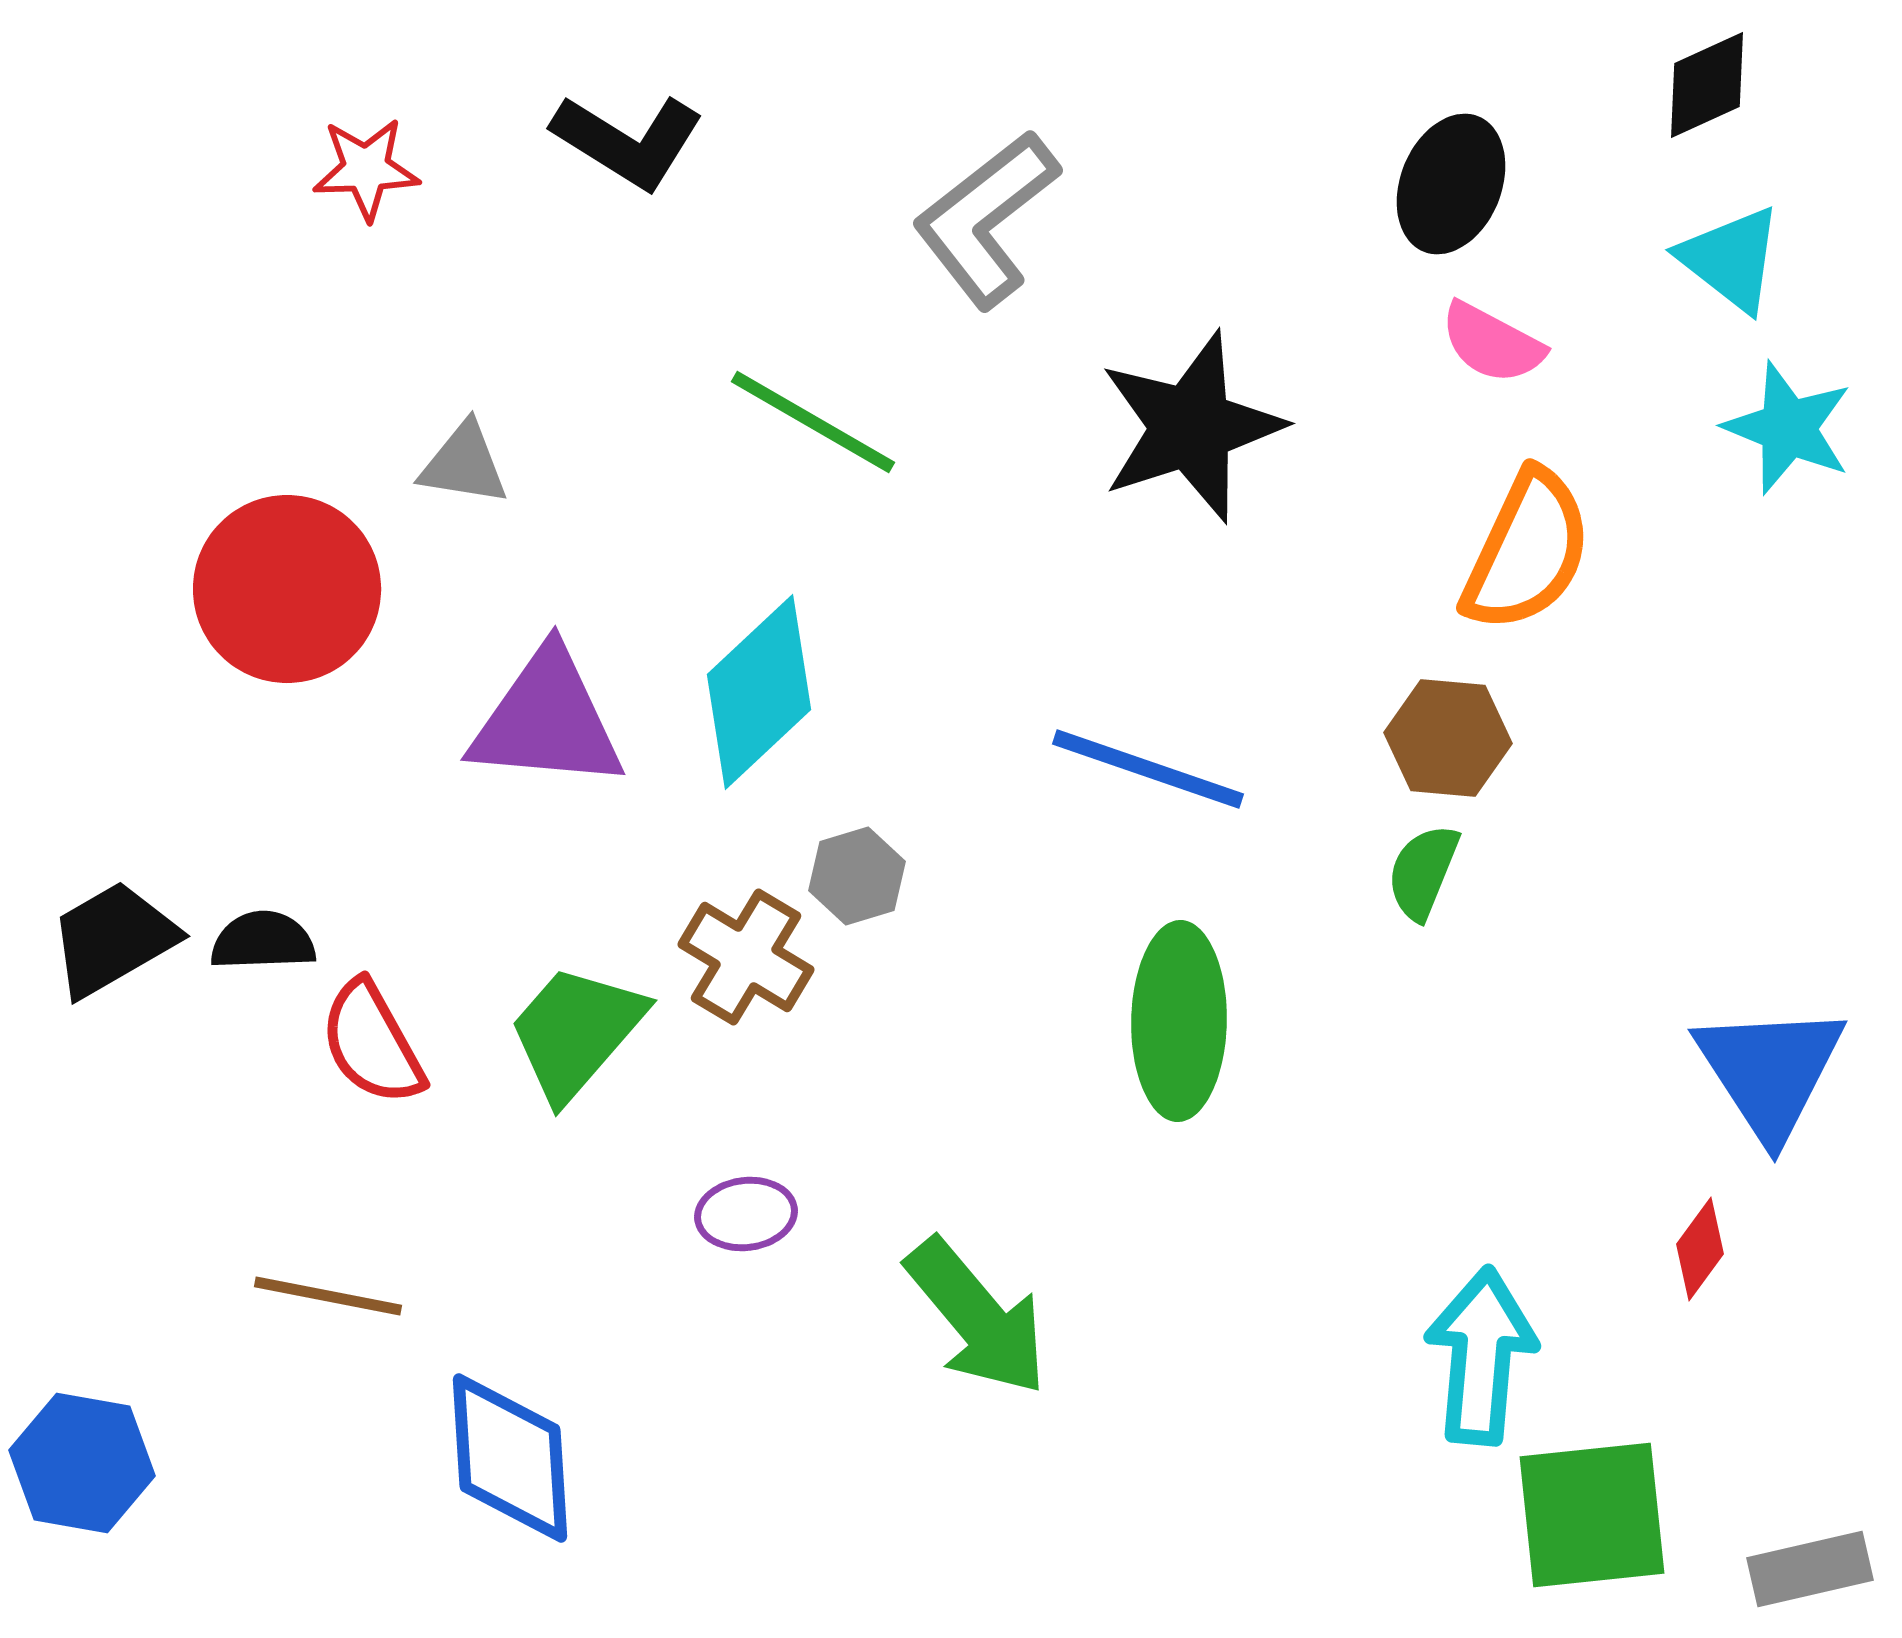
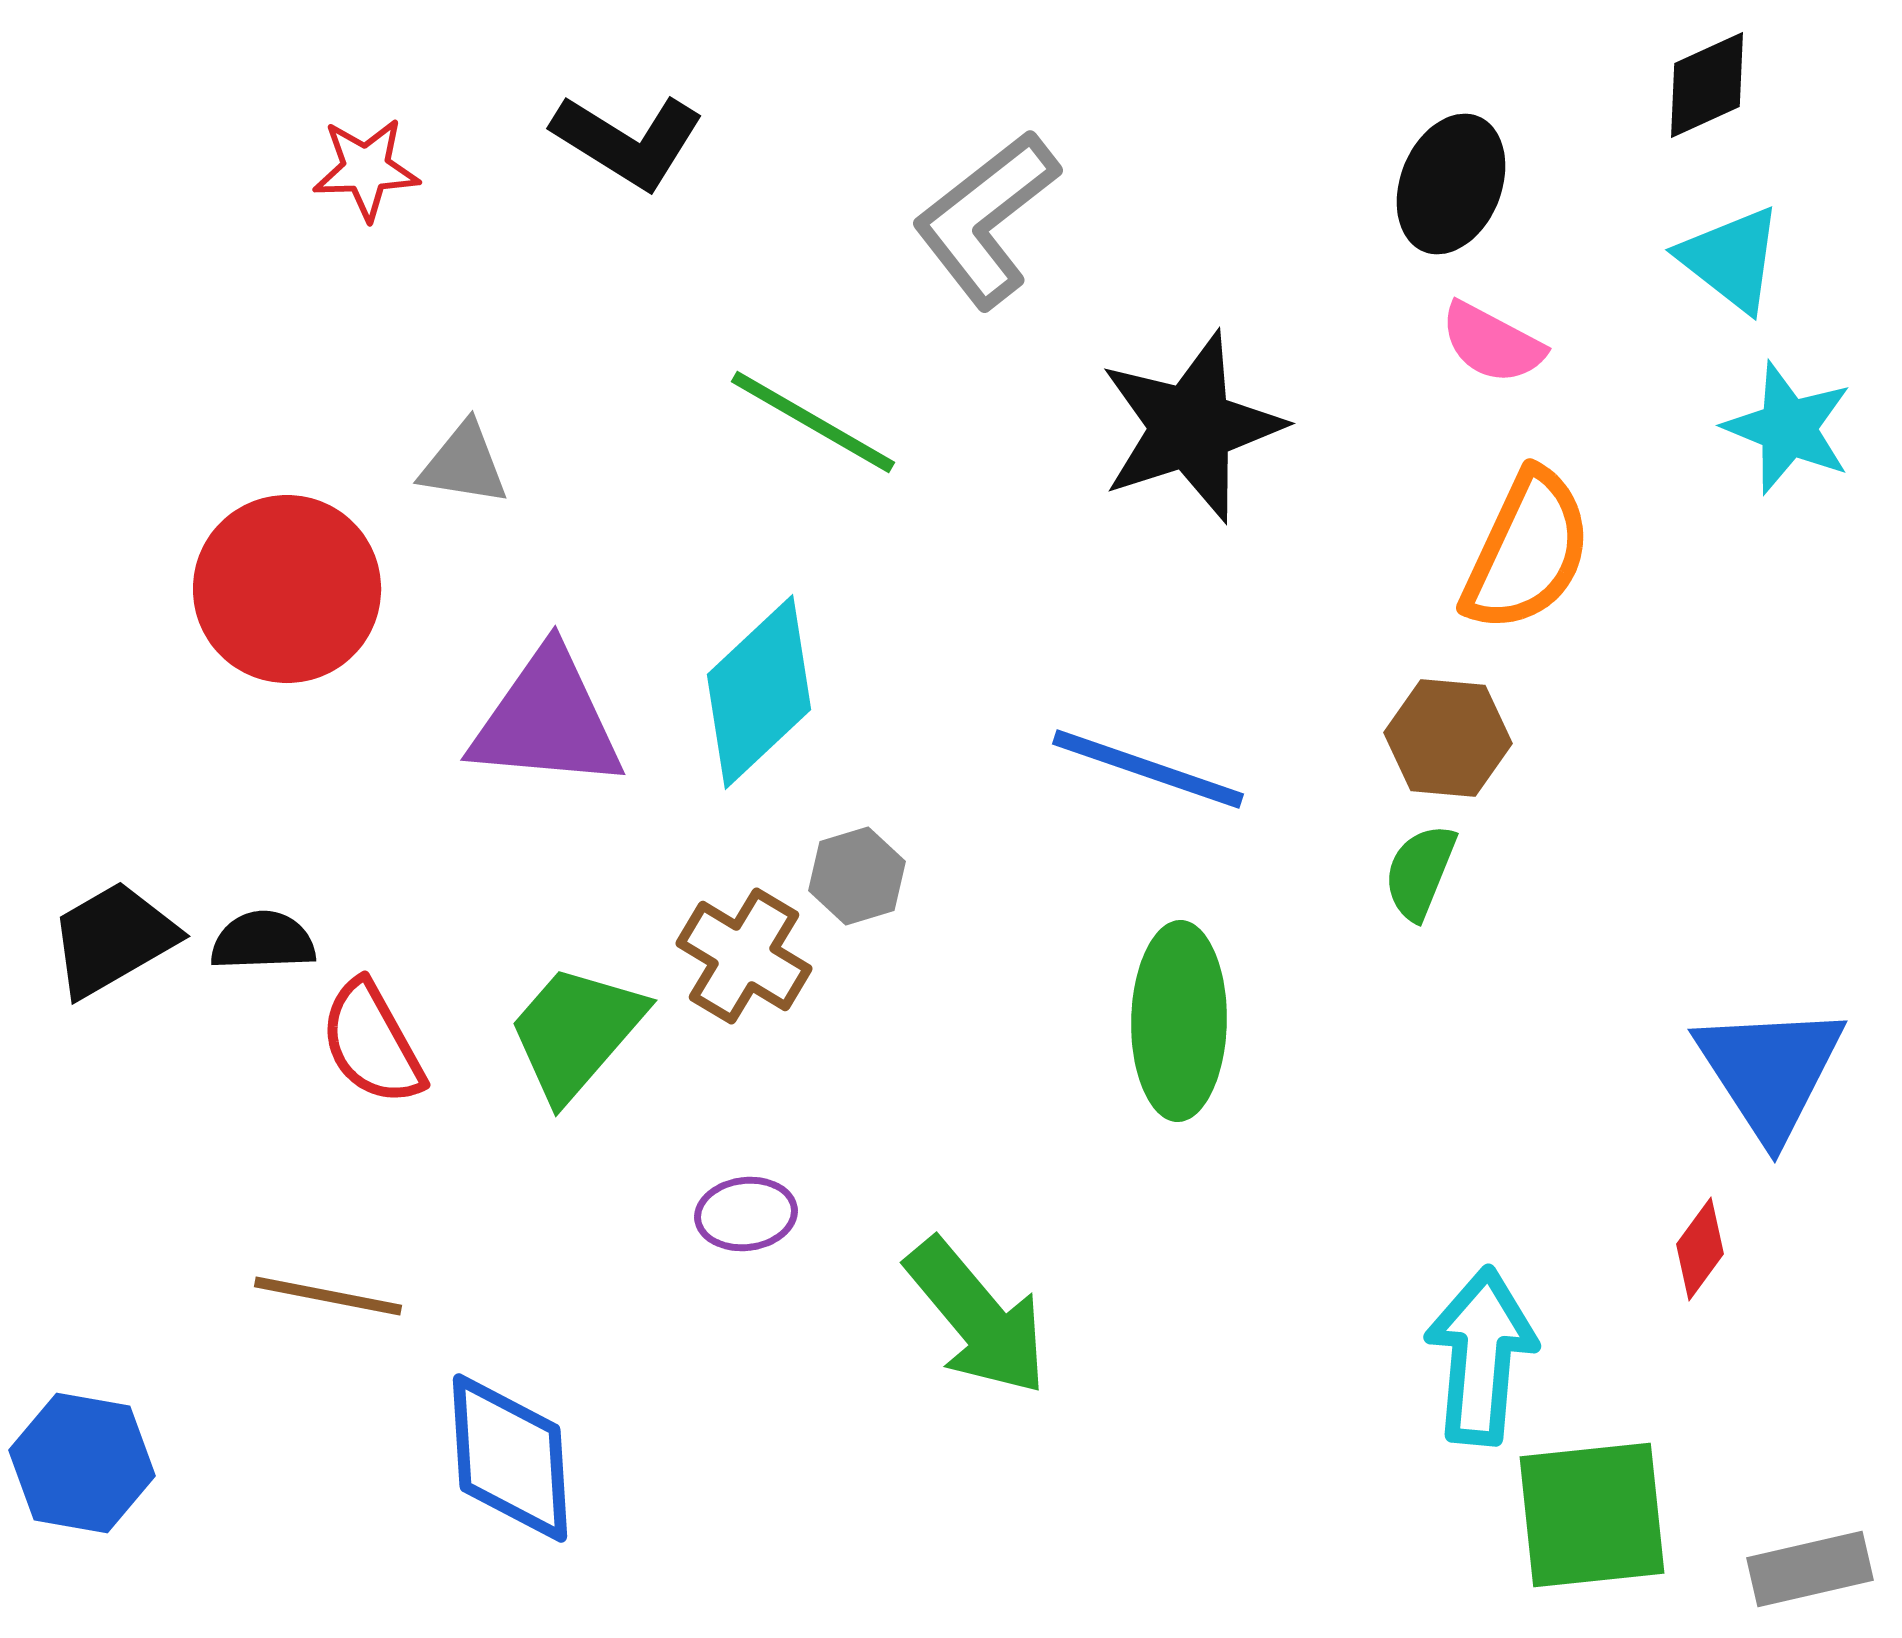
green semicircle: moved 3 px left
brown cross: moved 2 px left, 1 px up
